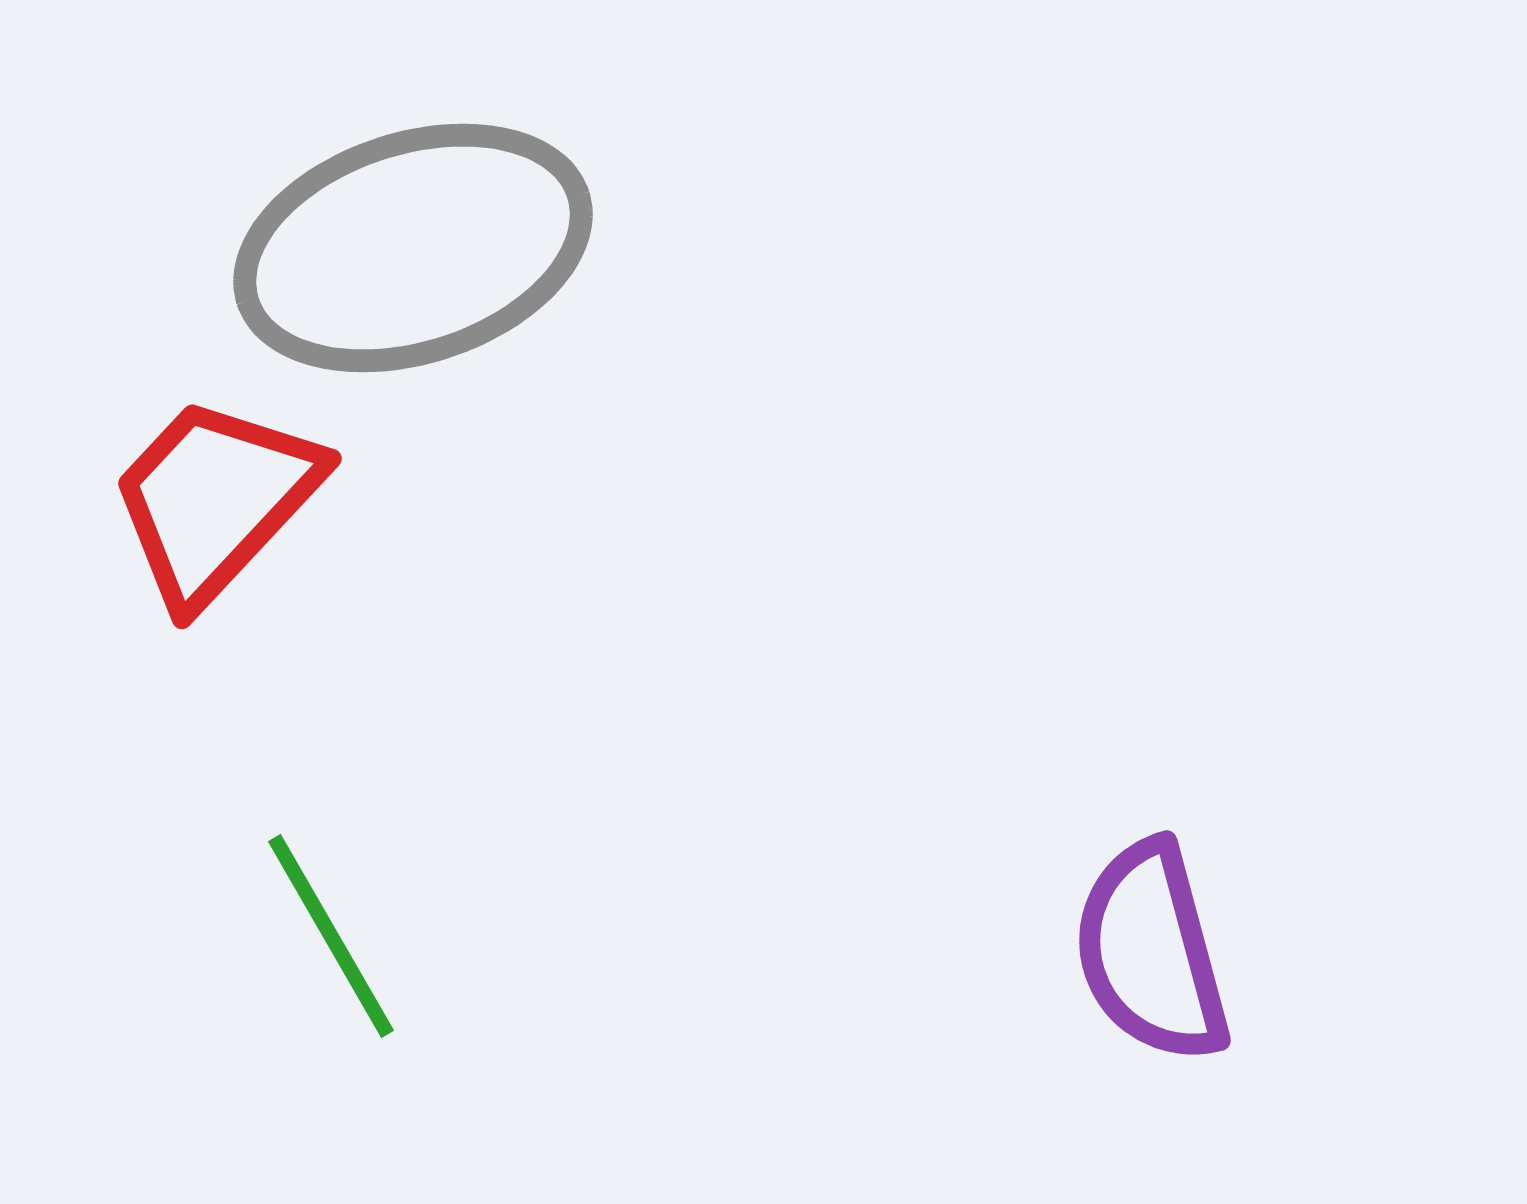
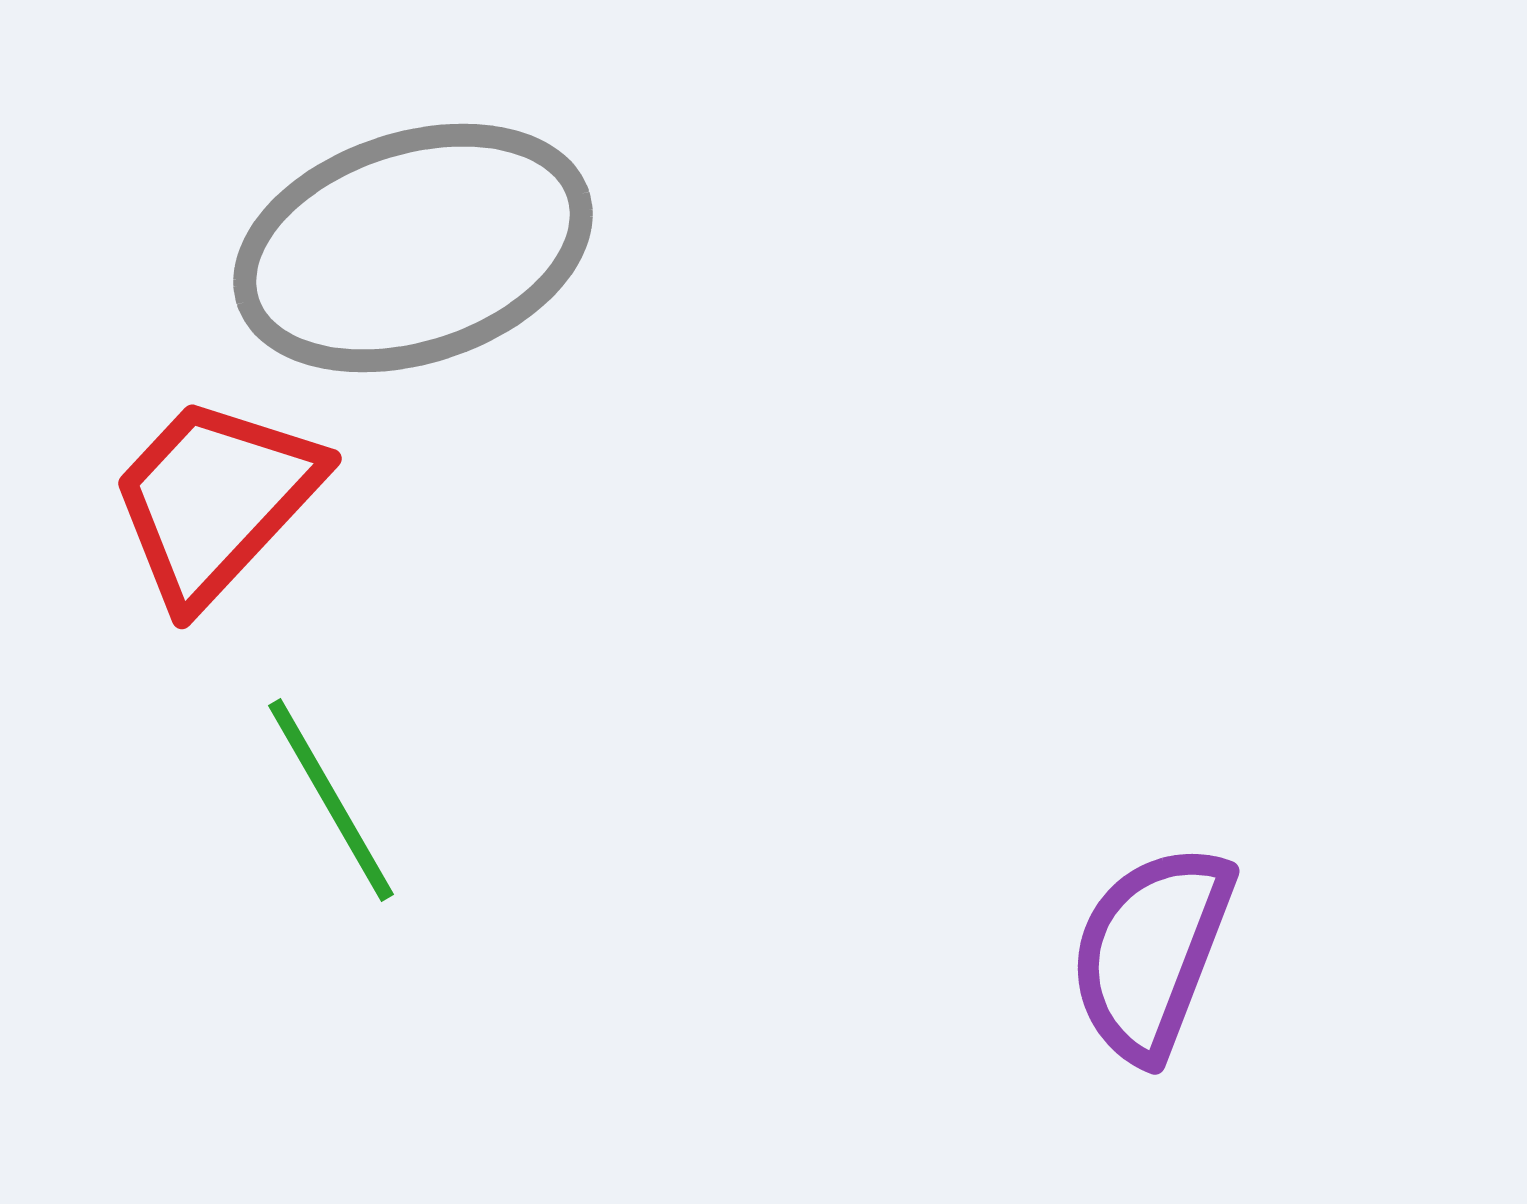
green line: moved 136 px up
purple semicircle: rotated 36 degrees clockwise
